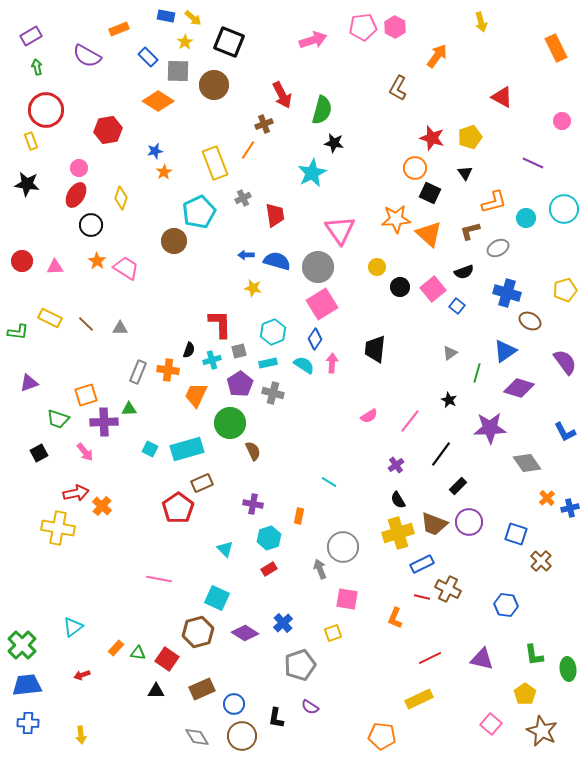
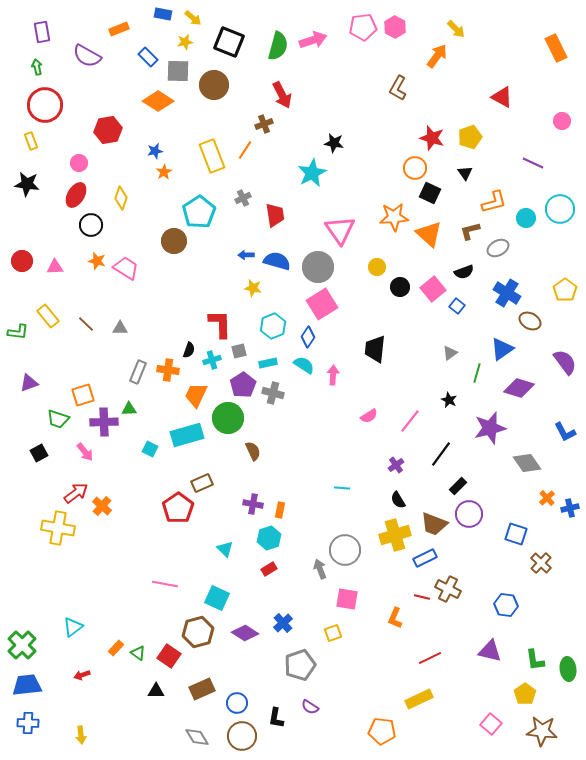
blue rectangle at (166, 16): moved 3 px left, 2 px up
yellow arrow at (481, 22): moved 25 px left, 7 px down; rotated 30 degrees counterclockwise
purple rectangle at (31, 36): moved 11 px right, 4 px up; rotated 70 degrees counterclockwise
yellow star at (185, 42): rotated 21 degrees clockwise
red circle at (46, 110): moved 1 px left, 5 px up
green semicircle at (322, 110): moved 44 px left, 64 px up
orange line at (248, 150): moved 3 px left
yellow rectangle at (215, 163): moved 3 px left, 7 px up
pink circle at (79, 168): moved 5 px up
cyan circle at (564, 209): moved 4 px left
cyan pentagon at (199, 212): rotated 8 degrees counterclockwise
orange star at (396, 219): moved 2 px left, 2 px up
orange star at (97, 261): rotated 18 degrees counterclockwise
yellow pentagon at (565, 290): rotated 20 degrees counterclockwise
blue cross at (507, 293): rotated 16 degrees clockwise
yellow rectangle at (50, 318): moved 2 px left, 2 px up; rotated 25 degrees clockwise
cyan hexagon at (273, 332): moved 6 px up
blue diamond at (315, 339): moved 7 px left, 2 px up
blue triangle at (505, 351): moved 3 px left, 2 px up
pink arrow at (332, 363): moved 1 px right, 12 px down
purple pentagon at (240, 384): moved 3 px right, 1 px down
orange square at (86, 395): moved 3 px left
green circle at (230, 423): moved 2 px left, 5 px up
purple star at (490, 428): rotated 12 degrees counterclockwise
cyan rectangle at (187, 449): moved 14 px up
cyan line at (329, 482): moved 13 px right, 6 px down; rotated 28 degrees counterclockwise
red arrow at (76, 493): rotated 25 degrees counterclockwise
orange rectangle at (299, 516): moved 19 px left, 6 px up
purple circle at (469, 522): moved 8 px up
yellow cross at (398, 533): moved 3 px left, 2 px down
gray circle at (343, 547): moved 2 px right, 3 px down
brown cross at (541, 561): moved 2 px down
blue rectangle at (422, 564): moved 3 px right, 6 px up
pink line at (159, 579): moved 6 px right, 5 px down
green triangle at (138, 653): rotated 28 degrees clockwise
green L-shape at (534, 655): moved 1 px right, 5 px down
red square at (167, 659): moved 2 px right, 3 px up
purple triangle at (482, 659): moved 8 px right, 8 px up
blue circle at (234, 704): moved 3 px right, 1 px up
brown star at (542, 731): rotated 20 degrees counterclockwise
orange pentagon at (382, 736): moved 5 px up
